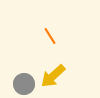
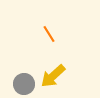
orange line: moved 1 px left, 2 px up
